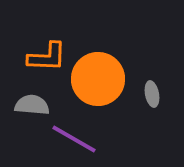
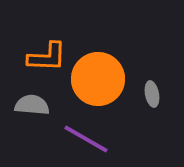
purple line: moved 12 px right
